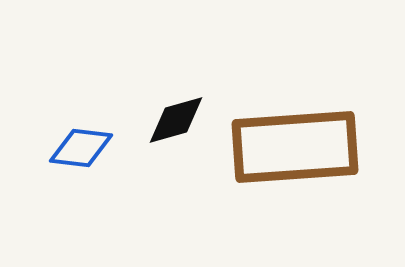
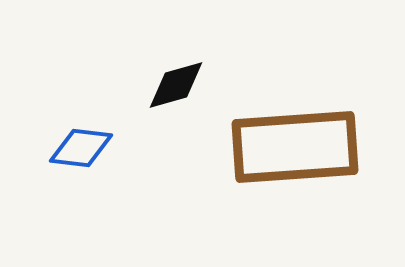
black diamond: moved 35 px up
